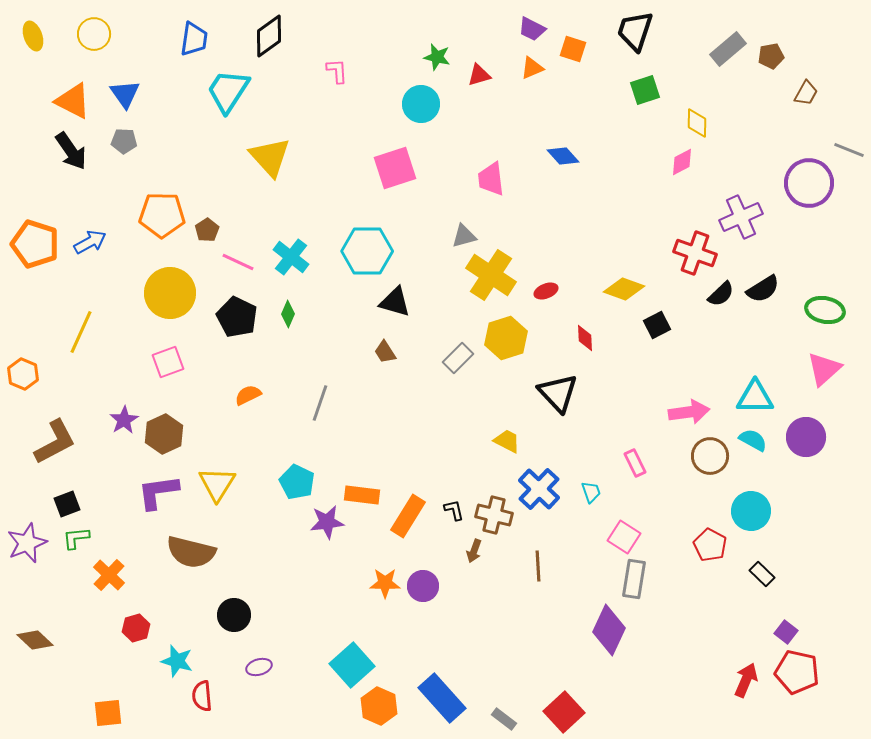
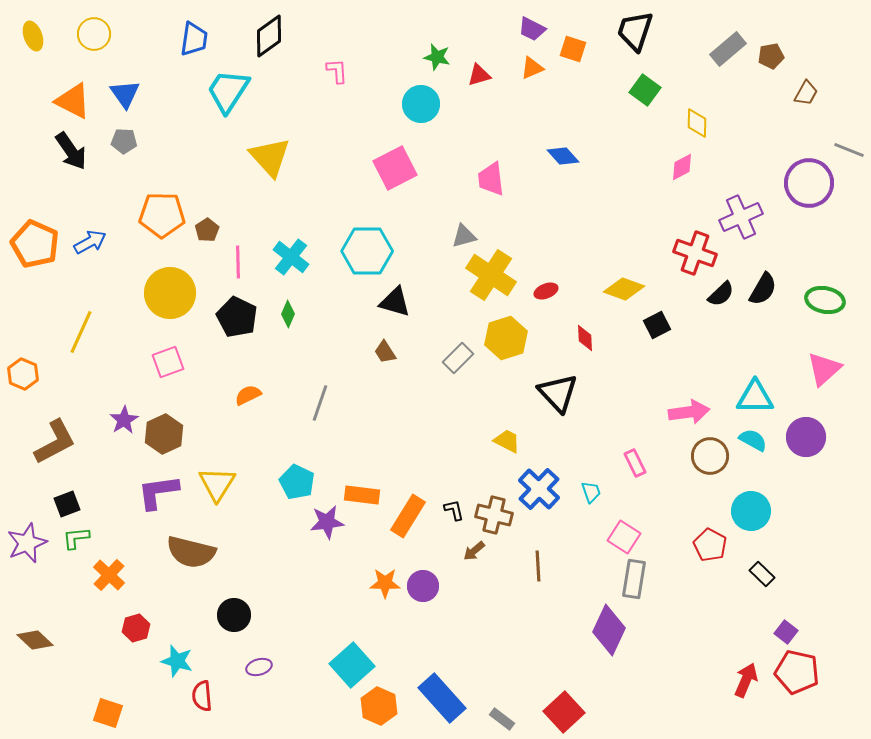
green square at (645, 90): rotated 36 degrees counterclockwise
pink diamond at (682, 162): moved 5 px down
pink square at (395, 168): rotated 9 degrees counterclockwise
orange pentagon at (35, 244): rotated 6 degrees clockwise
pink line at (238, 262): rotated 64 degrees clockwise
black semicircle at (763, 289): rotated 28 degrees counterclockwise
green ellipse at (825, 310): moved 10 px up
brown arrow at (474, 551): rotated 30 degrees clockwise
orange square at (108, 713): rotated 24 degrees clockwise
gray rectangle at (504, 719): moved 2 px left
